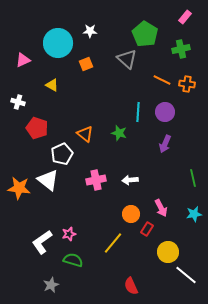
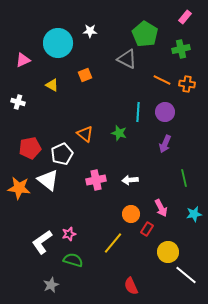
gray triangle: rotated 15 degrees counterclockwise
orange square: moved 1 px left, 11 px down
red pentagon: moved 7 px left, 20 px down; rotated 30 degrees counterclockwise
green line: moved 9 px left
